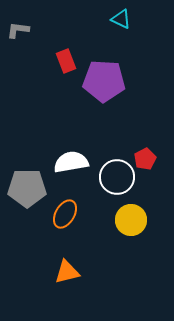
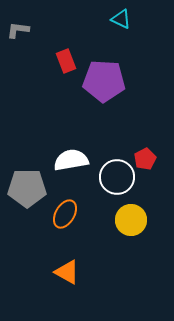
white semicircle: moved 2 px up
orange triangle: rotated 44 degrees clockwise
